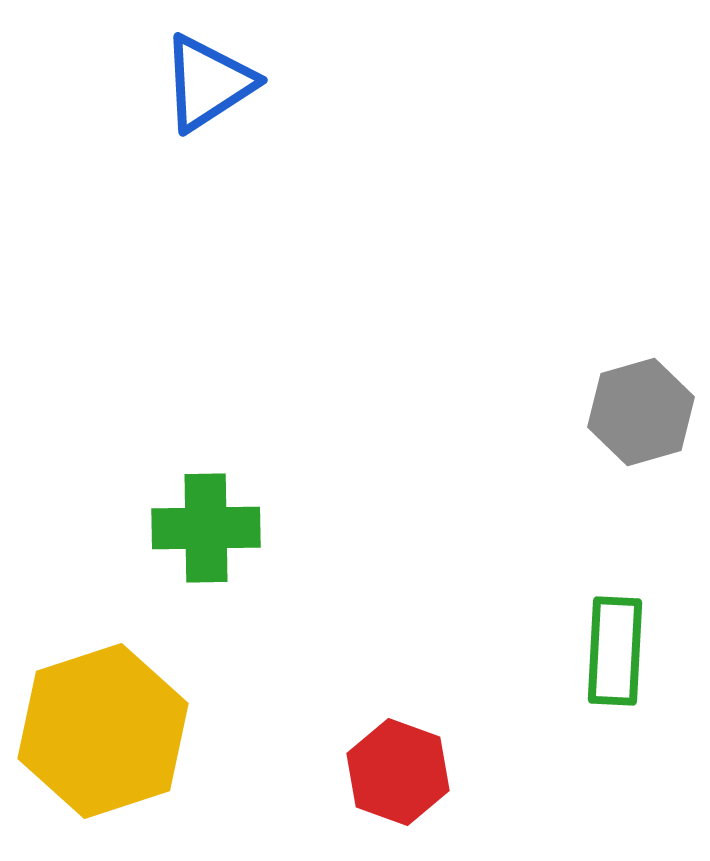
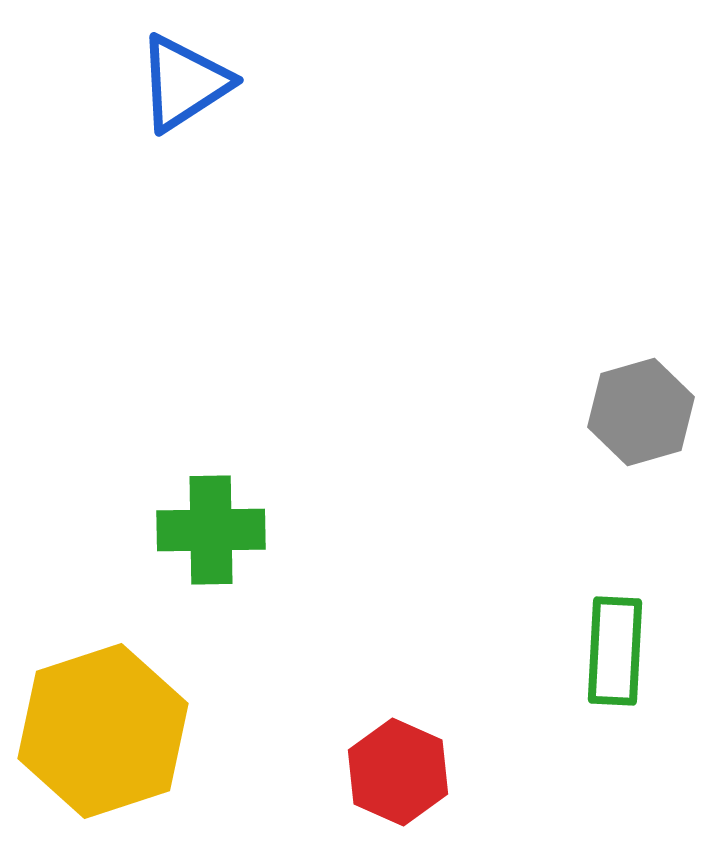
blue triangle: moved 24 px left
green cross: moved 5 px right, 2 px down
red hexagon: rotated 4 degrees clockwise
